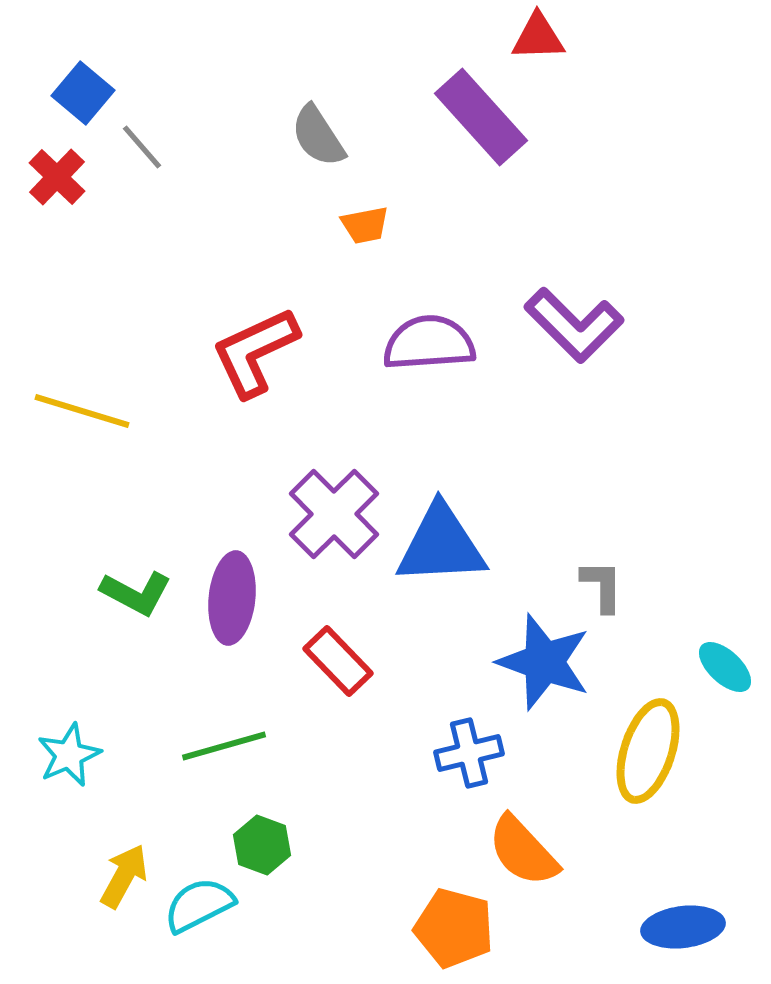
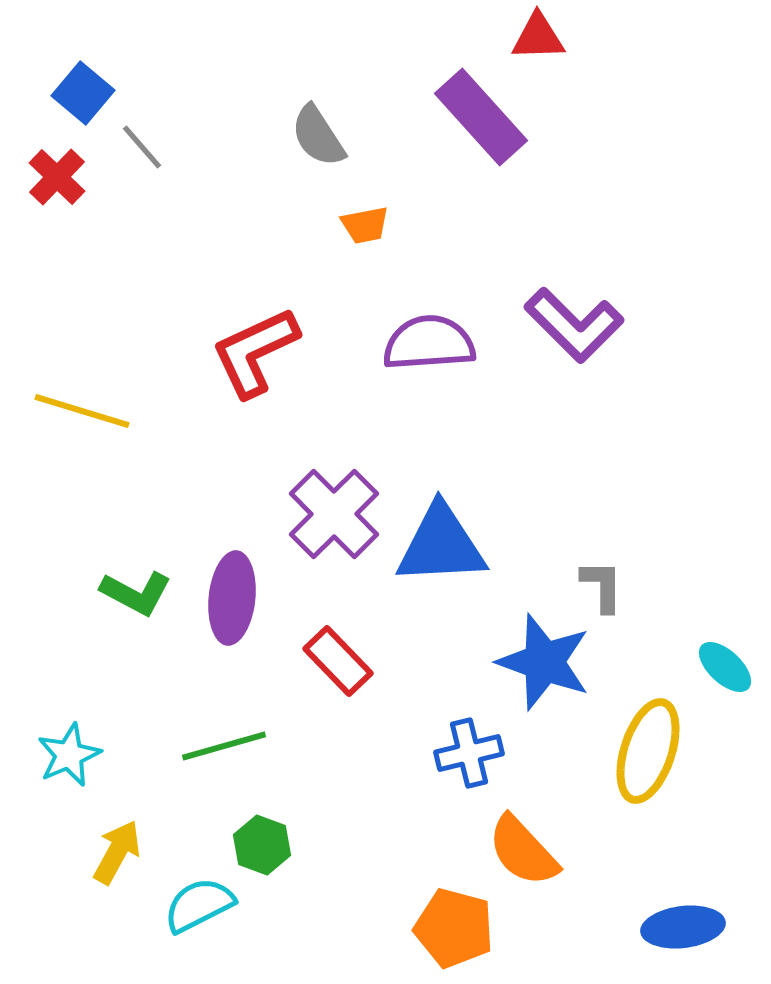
yellow arrow: moved 7 px left, 24 px up
